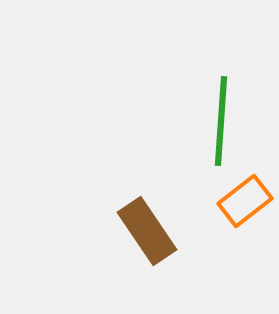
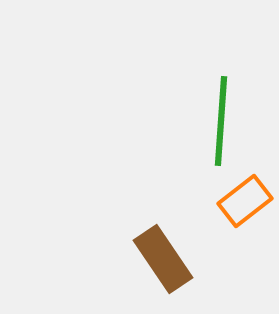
brown rectangle: moved 16 px right, 28 px down
